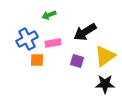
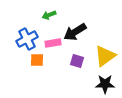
black arrow: moved 10 px left
